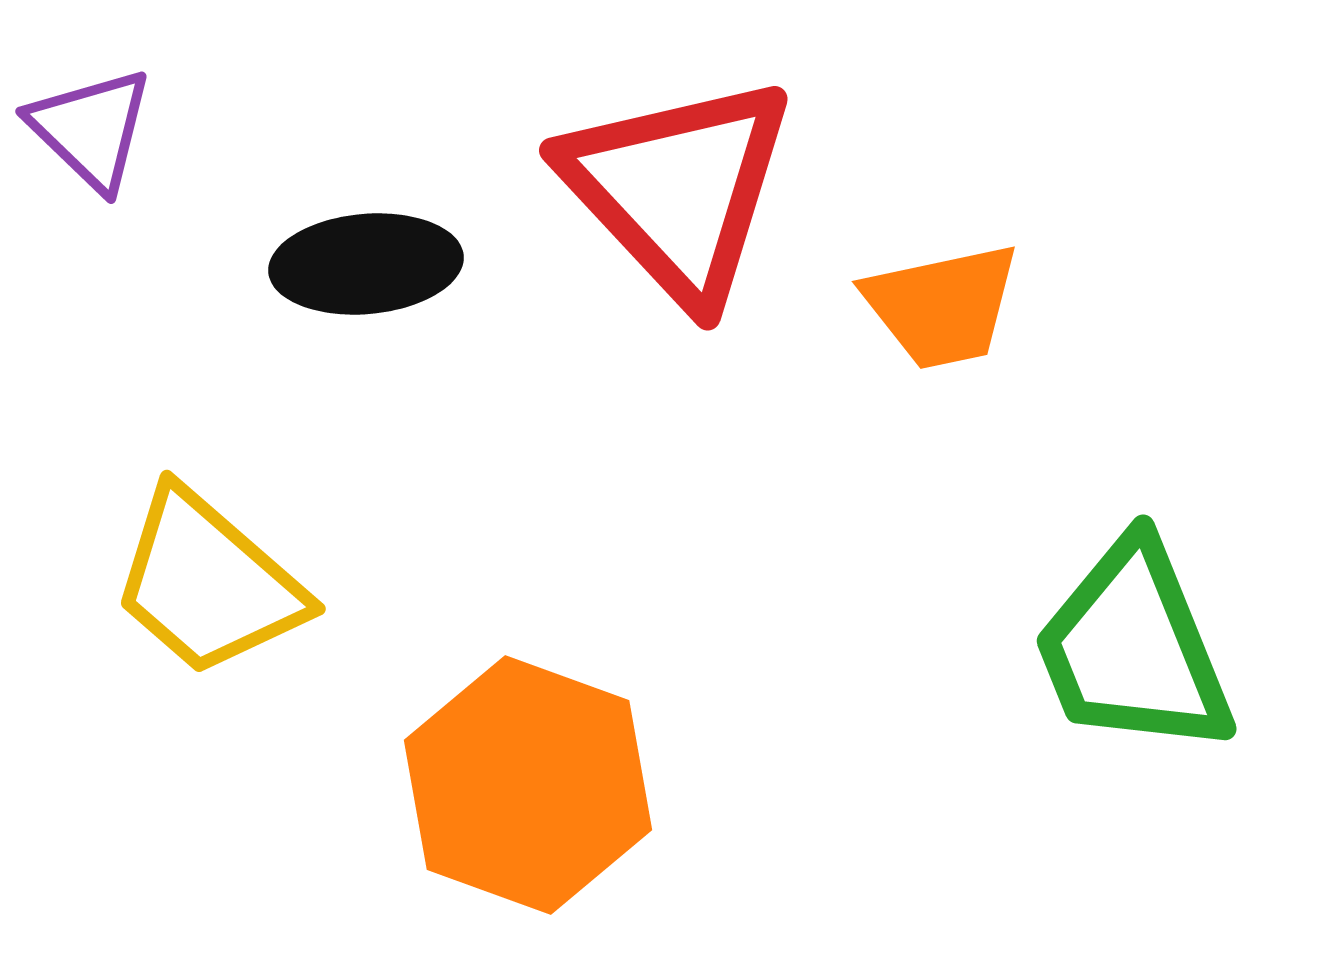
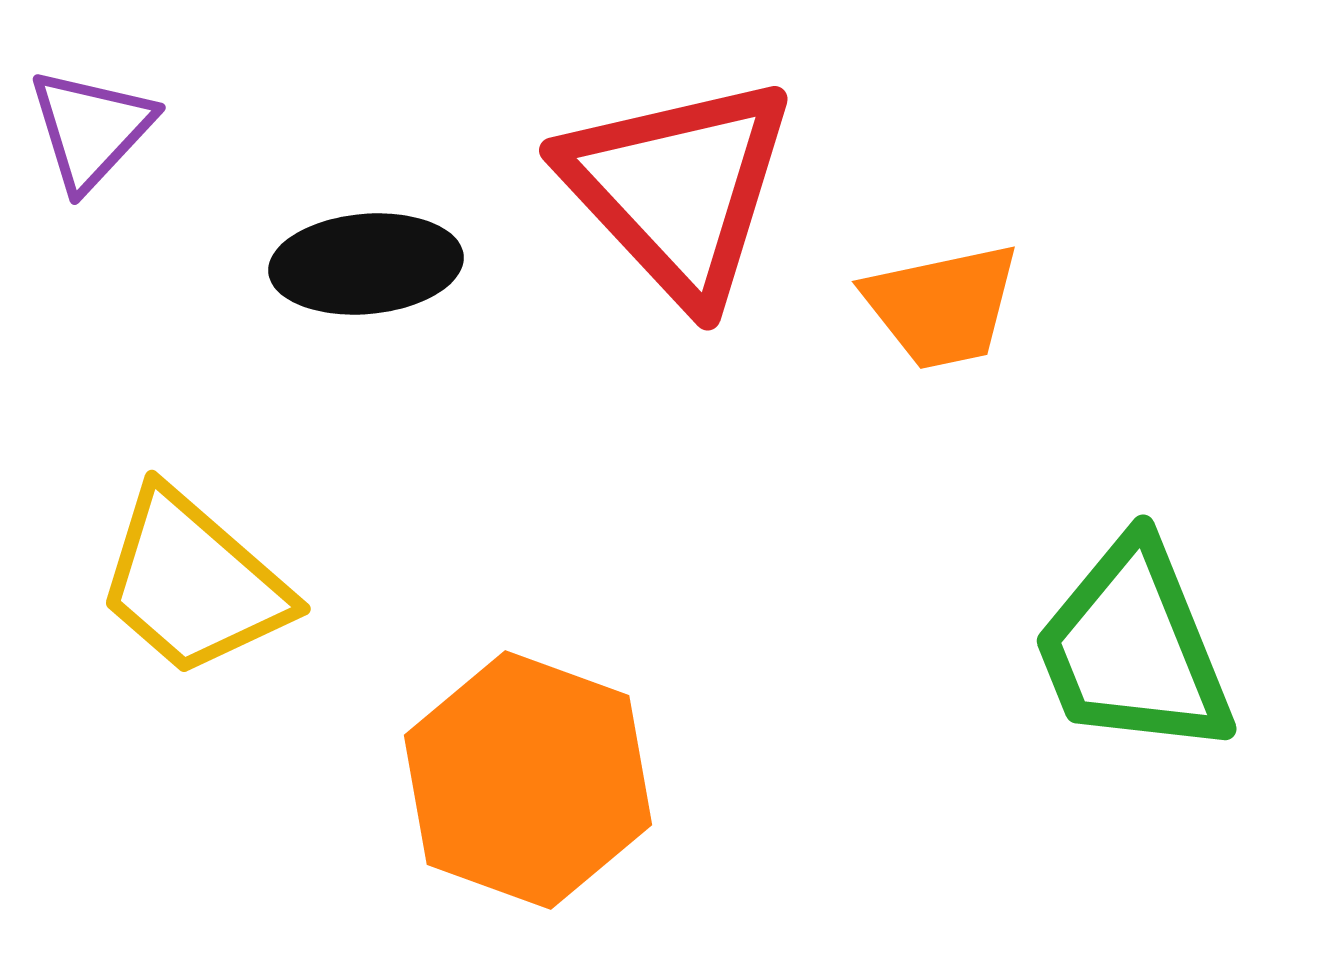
purple triangle: rotated 29 degrees clockwise
yellow trapezoid: moved 15 px left
orange hexagon: moved 5 px up
